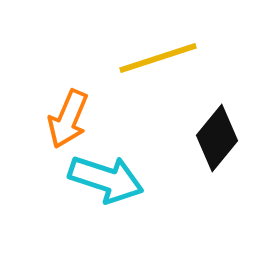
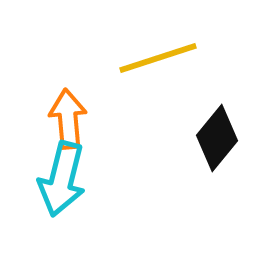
orange arrow: rotated 152 degrees clockwise
cyan arrow: moved 44 px left; rotated 86 degrees clockwise
